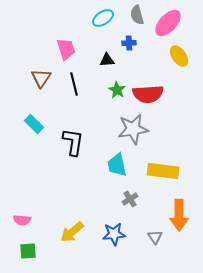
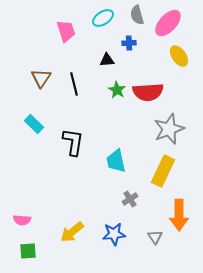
pink trapezoid: moved 18 px up
red semicircle: moved 2 px up
gray star: moved 36 px right; rotated 12 degrees counterclockwise
cyan trapezoid: moved 1 px left, 4 px up
yellow rectangle: rotated 72 degrees counterclockwise
